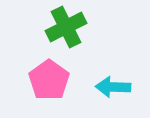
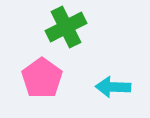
pink pentagon: moved 7 px left, 2 px up
